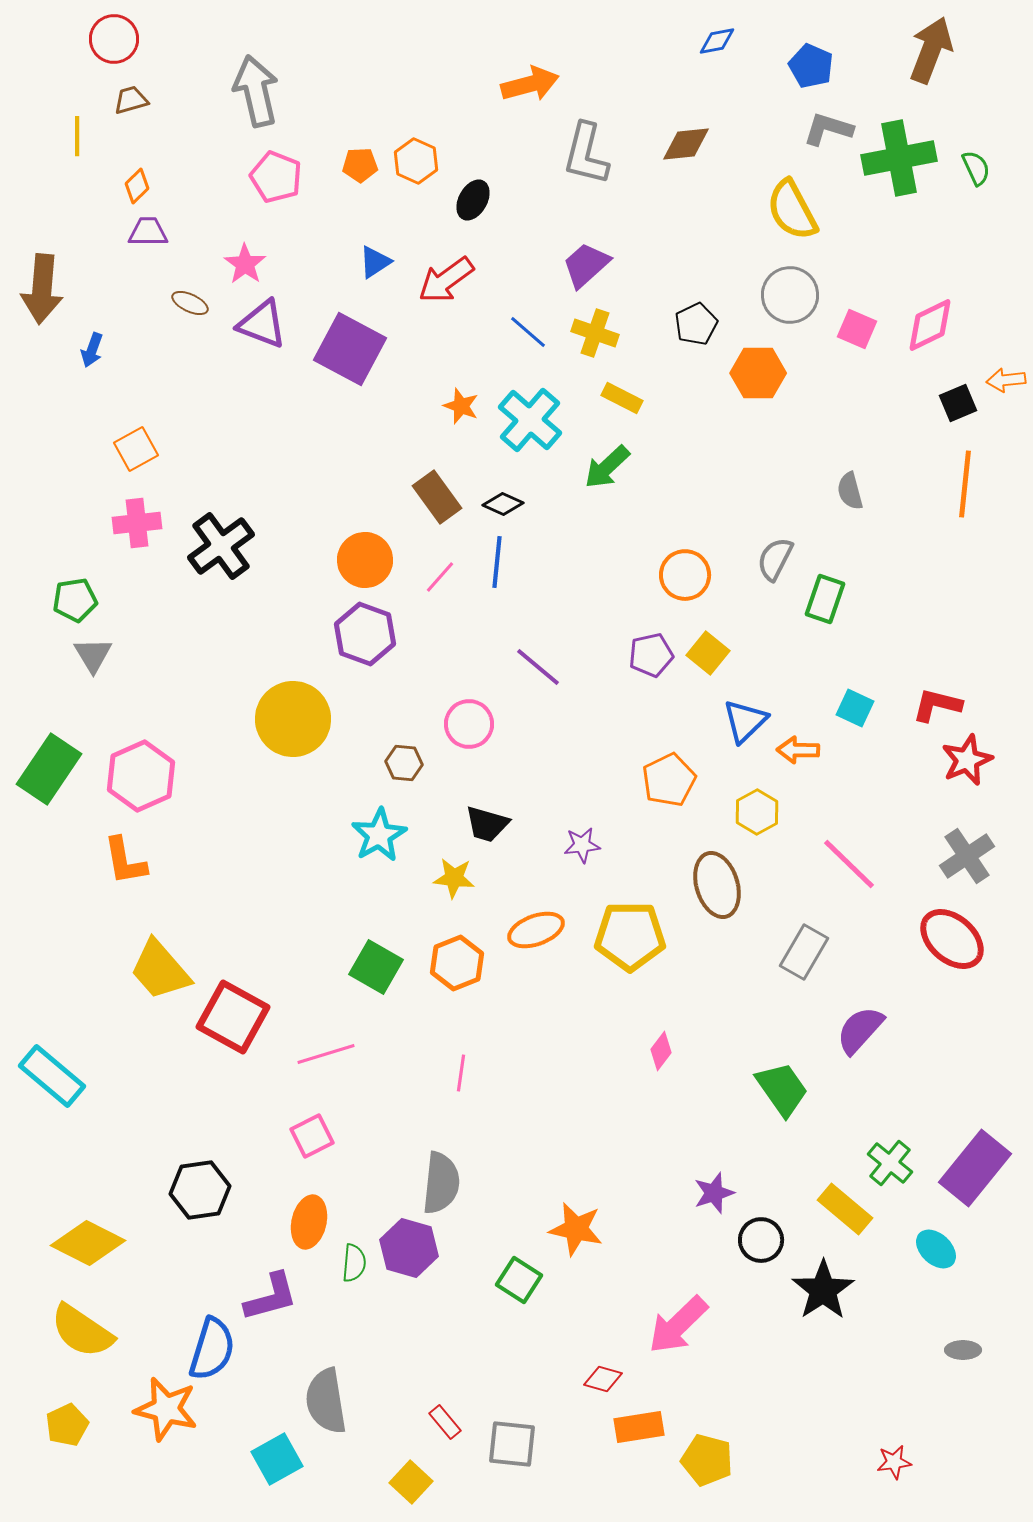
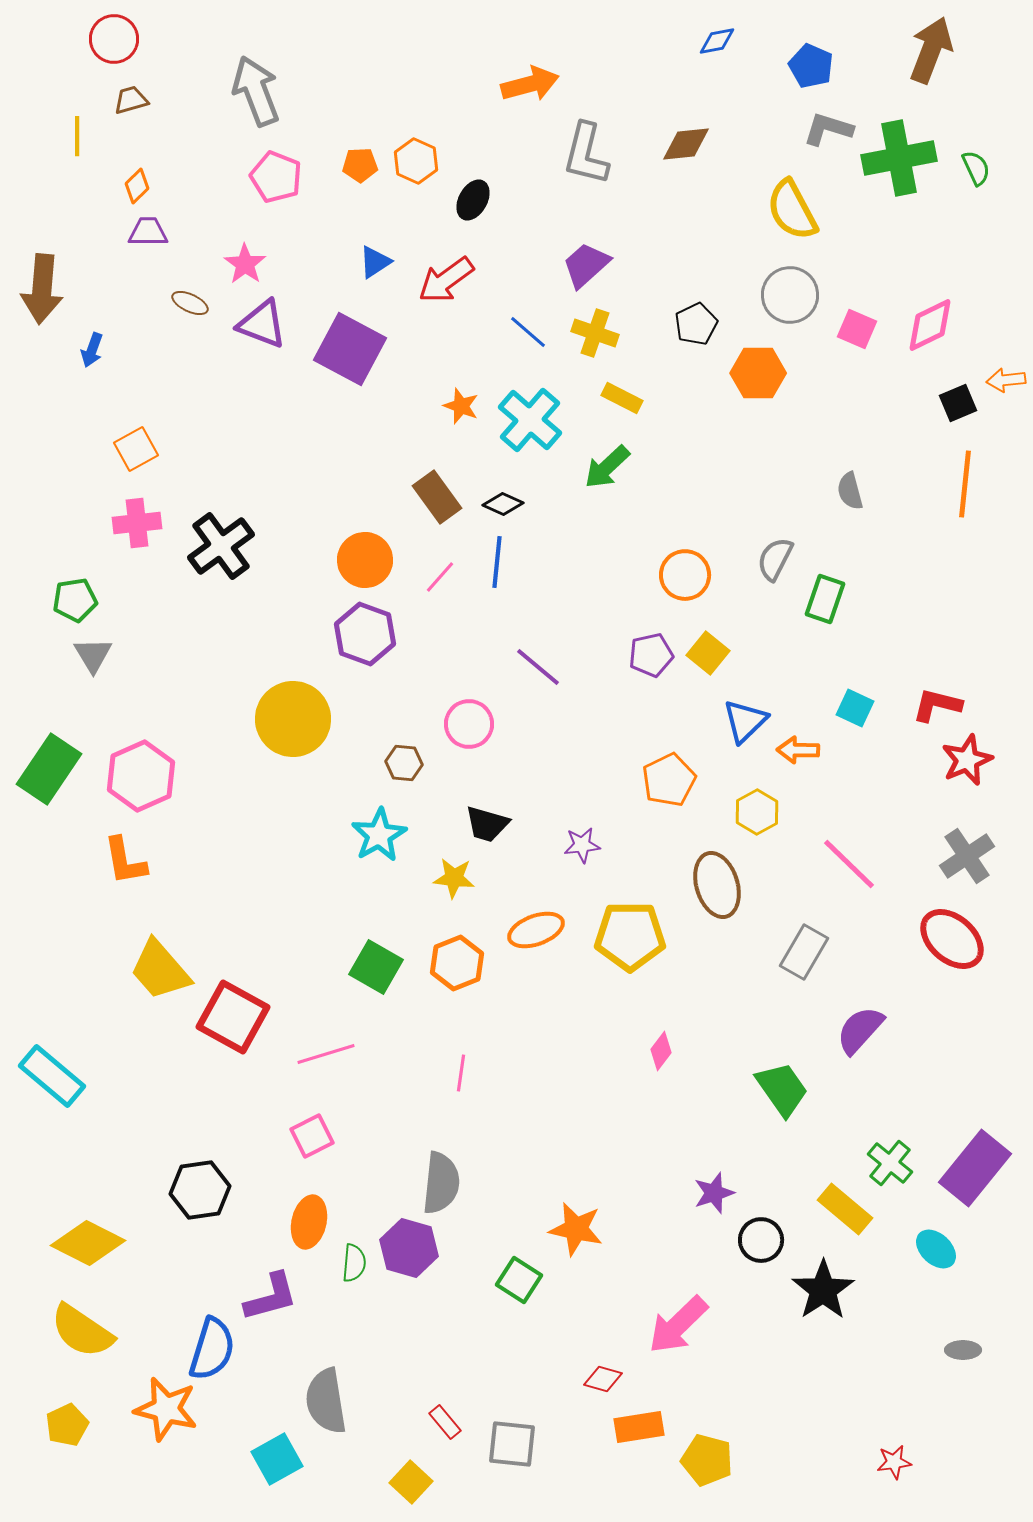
gray arrow at (256, 91): rotated 8 degrees counterclockwise
